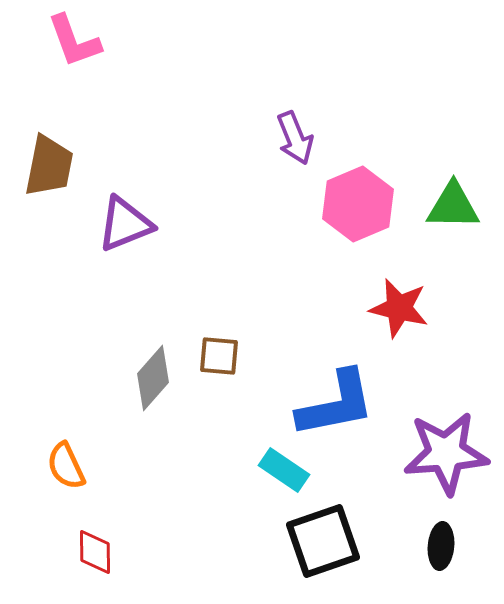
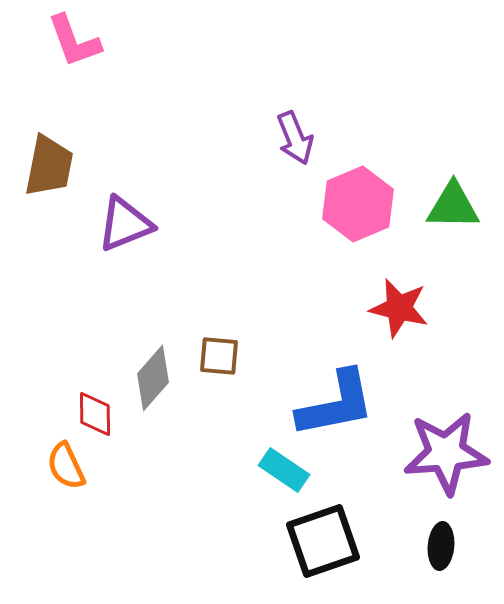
red diamond: moved 138 px up
